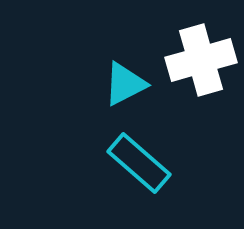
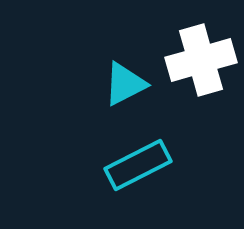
cyan rectangle: moved 1 px left, 2 px down; rotated 68 degrees counterclockwise
